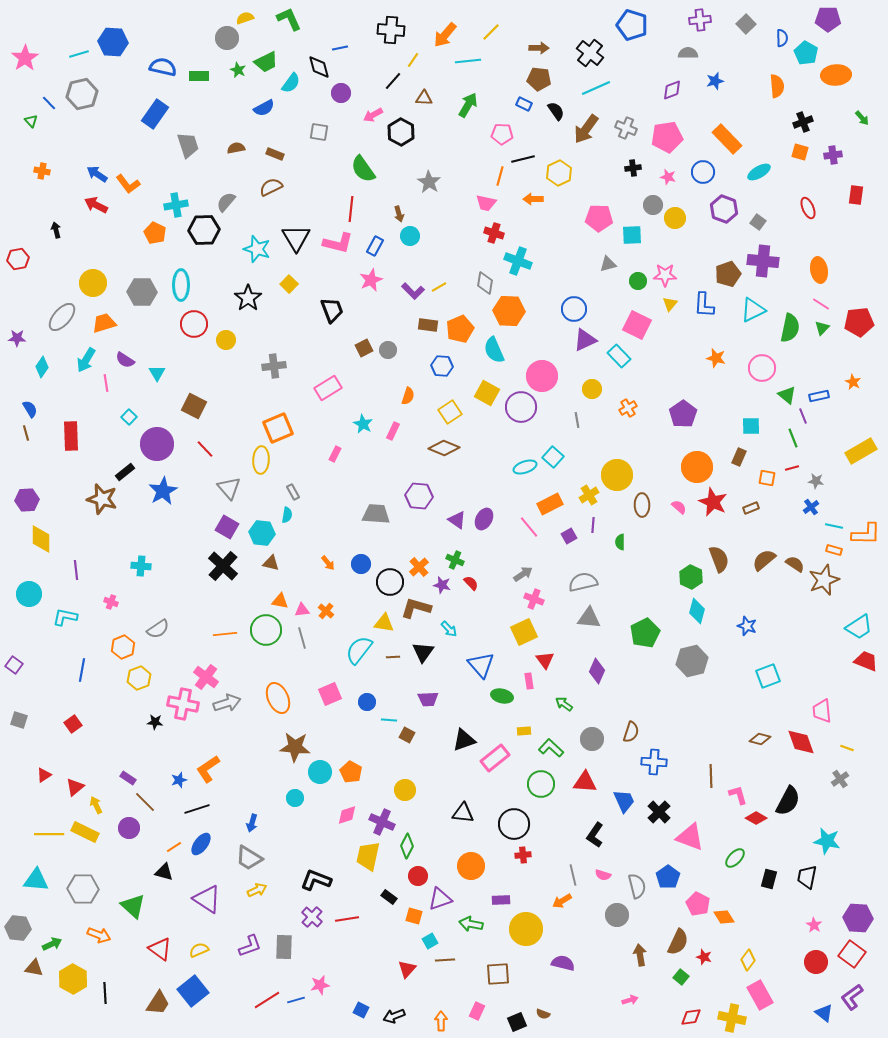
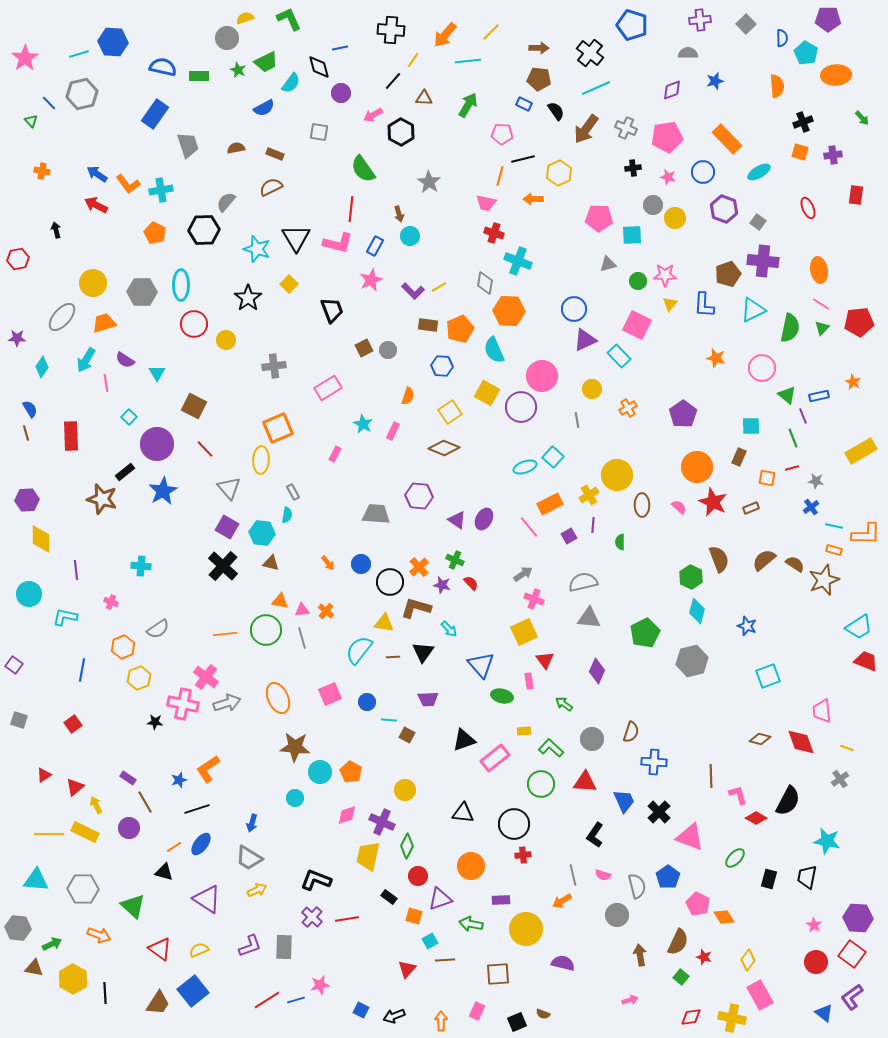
cyan cross at (176, 205): moved 15 px left, 15 px up
brown line at (145, 802): rotated 15 degrees clockwise
